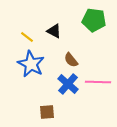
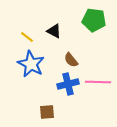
blue cross: rotated 35 degrees clockwise
